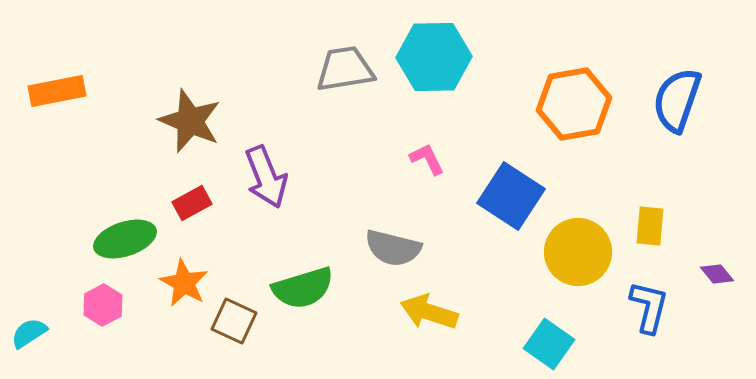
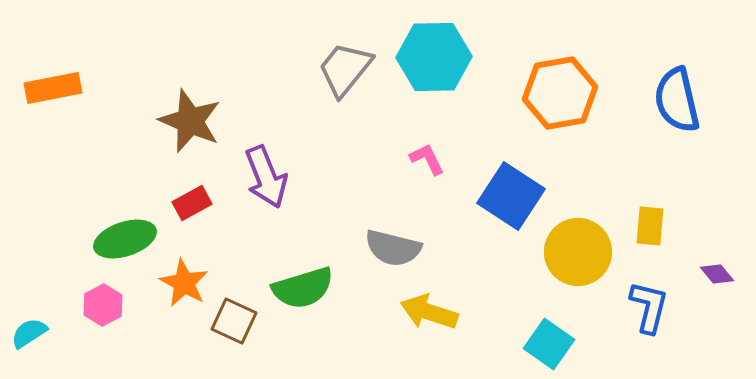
gray trapezoid: rotated 42 degrees counterclockwise
orange rectangle: moved 4 px left, 3 px up
blue semicircle: rotated 32 degrees counterclockwise
orange hexagon: moved 14 px left, 11 px up
